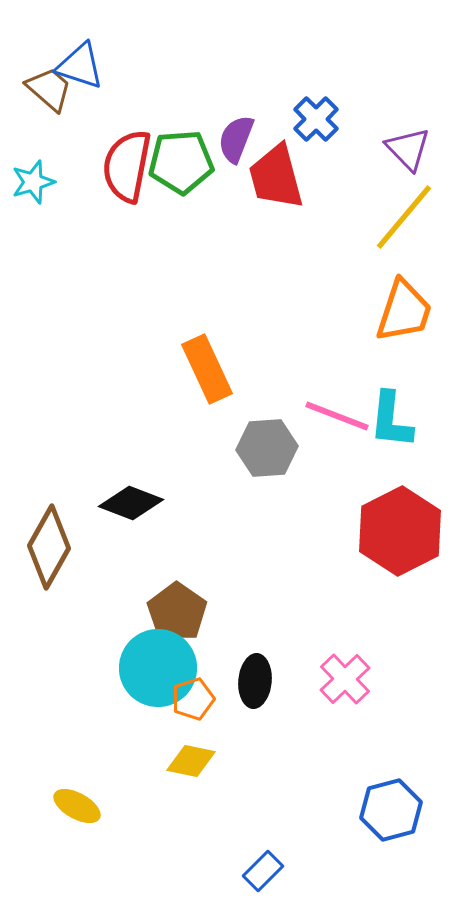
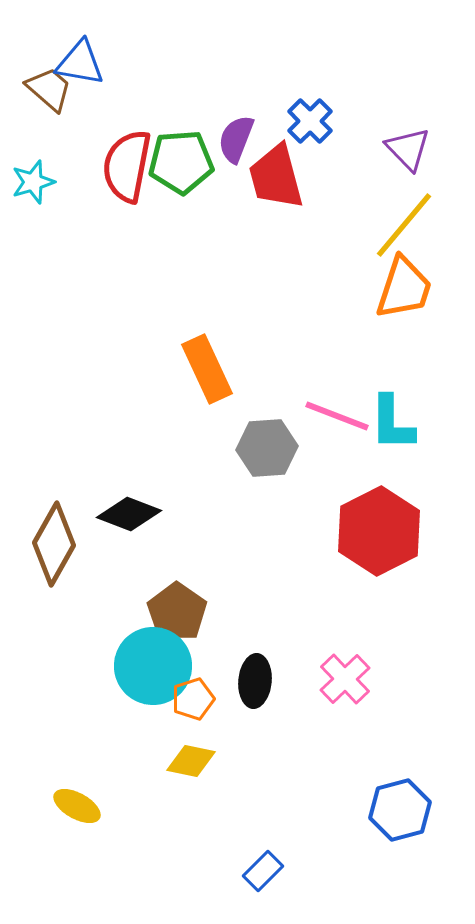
blue triangle: moved 3 px up; rotated 8 degrees counterclockwise
blue cross: moved 6 px left, 2 px down
yellow line: moved 8 px down
orange trapezoid: moved 23 px up
cyan L-shape: moved 1 px right, 3 px down; rotated 6 degrees counterclockwise
black diamond: moved 2 px left, 11 px down
red hexagon: moved 21 px left
brown diamond: moved 5 px right, 3 px up
cyan circle: moved 5 px left, 2 px up
blue hexagon: moved 9 px right
